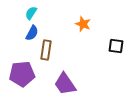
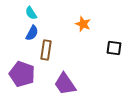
cyan semicircle: rotated 64 degrees counterclockwise
black square: moved 2 px left, 2 px down
purple pentagon: rotated 25 degrees clockwise
